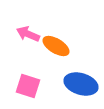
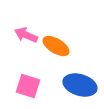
pink arrow: moved 2 px left, 1 px down
blue ellipse: moved 1 px left, 1 px down
